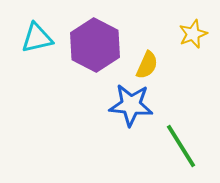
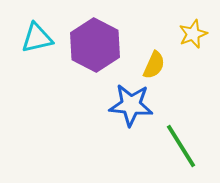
yellow semicircle: moved 7 px right
